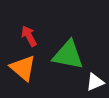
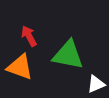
orange triangle: moved 3 px left, 1 px up; rotated 20 degrees counterclockwise
white triangle: moved 1 px right, 2 px down
